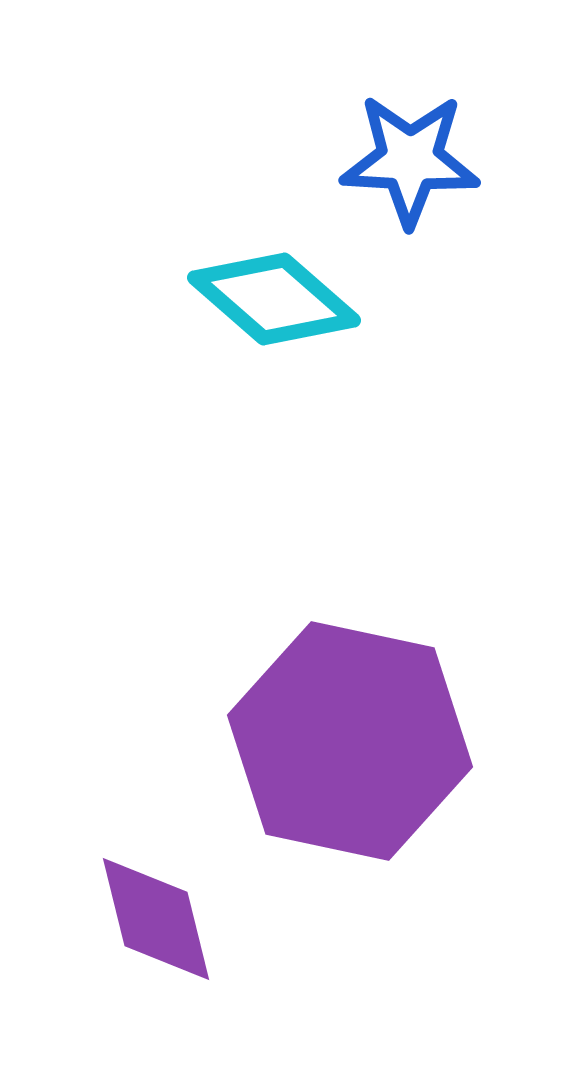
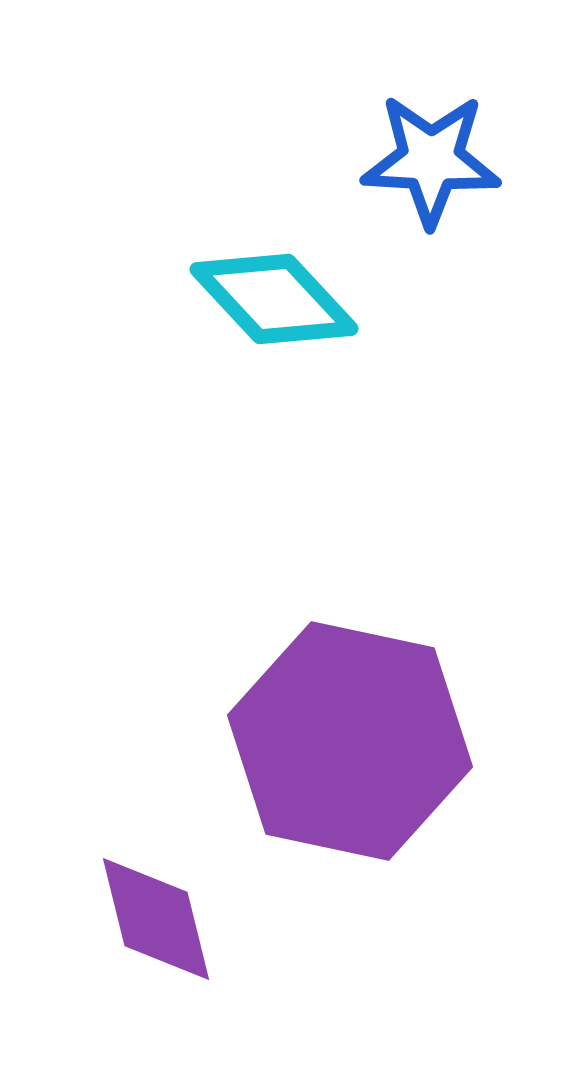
blue star: moved 21 px right
cyan diamond: rotated 6 degrees clockwise
